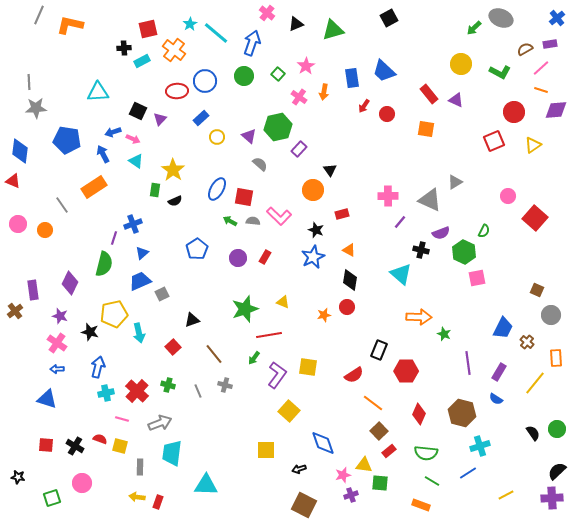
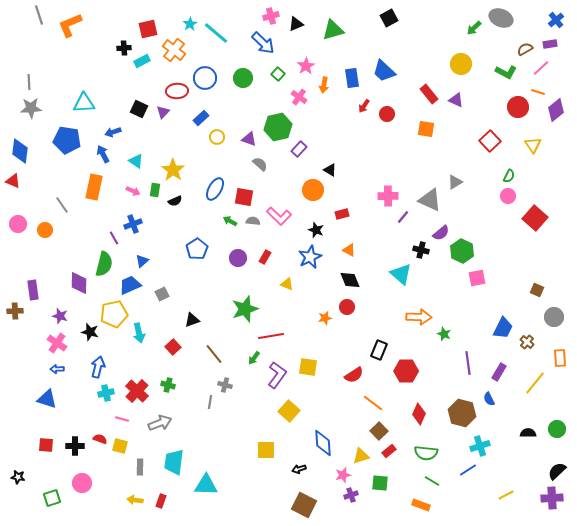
pink cross at (267, 13): moved 4 px right, 3 px down; rotated 35 degrees clockwise
gray line at (39, 15): rotated 42 degrees counterclockwise
blue cross at (557, 18): moved 1 px left, 2 px down
orange L-shape at (70, 25): rotated 36 degrees counterclockwise
blue arrow at (252, 43): moved 11 px right; rotated 115 degrees clockwise
green L-shape at (500, 72): moved 6 px right
green circle at (244, 76): moved 1 px left, 2 px down
blue circle at (205, 81): moved 3 px up
orange line at (541, 90): moved 3 px left, 2 px down
cyan triangle at (98, 92): moved 14 px left, 11 px down
orange arrow at (324, 92): moved 7 px up
gray star at (36, 108): moved 5 px left
purple diamond at (556, 110): rotated 35 degrees counterclockwise
black square at (138, 111): moved 1 px right, 2 px up
red circle at (514, 112): moved 4 px right, 5 px up
purple triangle at (160, 119): moved 3 px right, 7 px up
purple triangle at (249, 136): moved 3 px down; rotated 21 degrees counterclockwise
pink arrow at (133, 139): moved 52 px down
red square at (494, 141): moved 4 px left; rotated 20 degrees counterclockwise
yellow triangle at (533, 145): rotated 30 degrees counterclockwise
black triangle at (330, 170): rotated 24 degrees counterclockwise
orange rectangle at (94, 187): rotated 45 degrees counterclockwise
blue ellipse at (217, 189): moved 2 px left
purple line at (400, 222): moved 3 px right, 5 px up
green semicircle at (484, 231): moved 25 px right, 55 px up
purple semicircle at (441, 233): rotated 18 degrees counterclockwise
purple line at (114, 238): rotated 48 degrees counterclockwise
green hexagon at (464, 252): moved 2 px left, 1 px up
blue triangle at (142, 253): moved 8 px down
blue star at (313, 257): moved 3 px left
black diamond at (350, 280): rotated 30 degrees counterclockwise
blue trapezoid at (140, 281): moved 10 px left, 4 px down
purple diamond at (70, 283): moved 9 px right; rotated 25 degrees counterclockwise
yellow triangle at (283, 302): moved 4 px right, 18 px up
brown cross at (15, 311): rotated 35 degrees clockwise
orange star at (324, 315): moved 1 px right, 3 px down
gray circle at (551, 315): moved 3 px right, 2 px down
red line at (269, 335): moved 2 px right, 1 px down
orange rectangle at (556, 358): moved 4 px right
gray line at (198, 391): moved 12 px right, 11 px down; rotated 32 degrees clockwise
blue semicircle at (496, 399): moved 7 px left; rotated 32 degrees clockwise
black semicircle at (533, 433): moved 5 px left; rotated 56 degrees counterclockwise
blue diamond at (323, 443): rotated 16 degrees clockwise
black cross at (75, 446): rotated 30 degrees counterclockwise
cyan trapezoid at (172, 453): moved 2 px right, 9 px down
yellow triangle at (364, 465): moved 3 px left, 9 px up; rotated 24 degrees counterclockwise
blue line at (468, 473): moved 3 px up
yellow arrow at (137, 497): moved 2 px left, 3 px down
red rectangle at (158, 502): moved 3 px right, 1 px up
